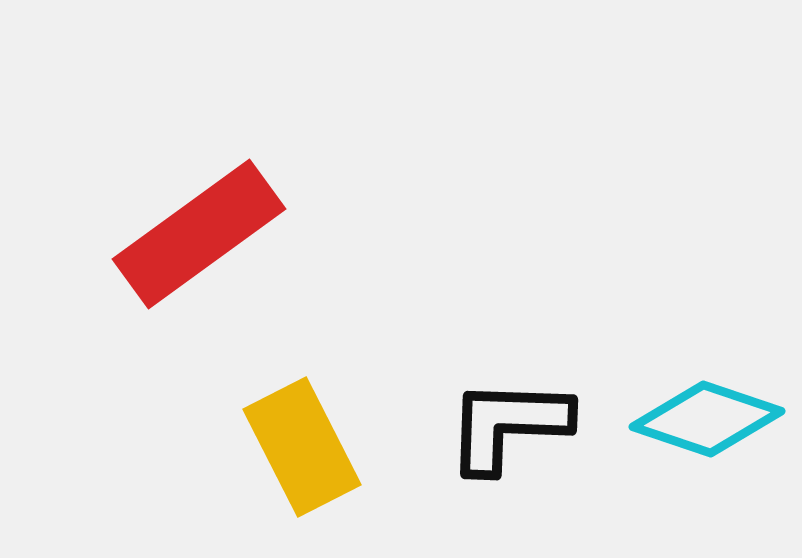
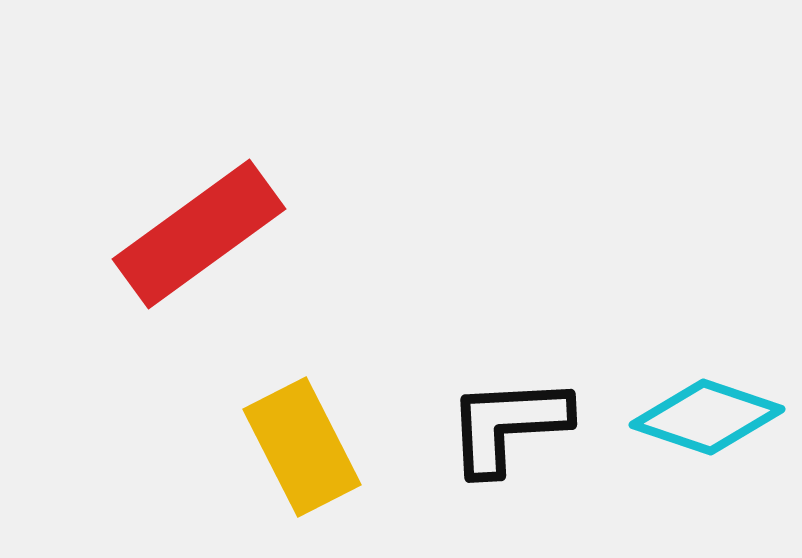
cyan diamond: moved 2 px up
black L-shape: rotated 5 degrees counterclockwise
